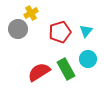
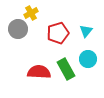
red pentagon: moved 2 px left, 1 px down
red semicircle: rotated 35 degrees clockwise
